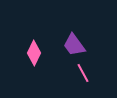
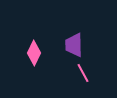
purple trapezoid: rotated 35 degrees clockwise
